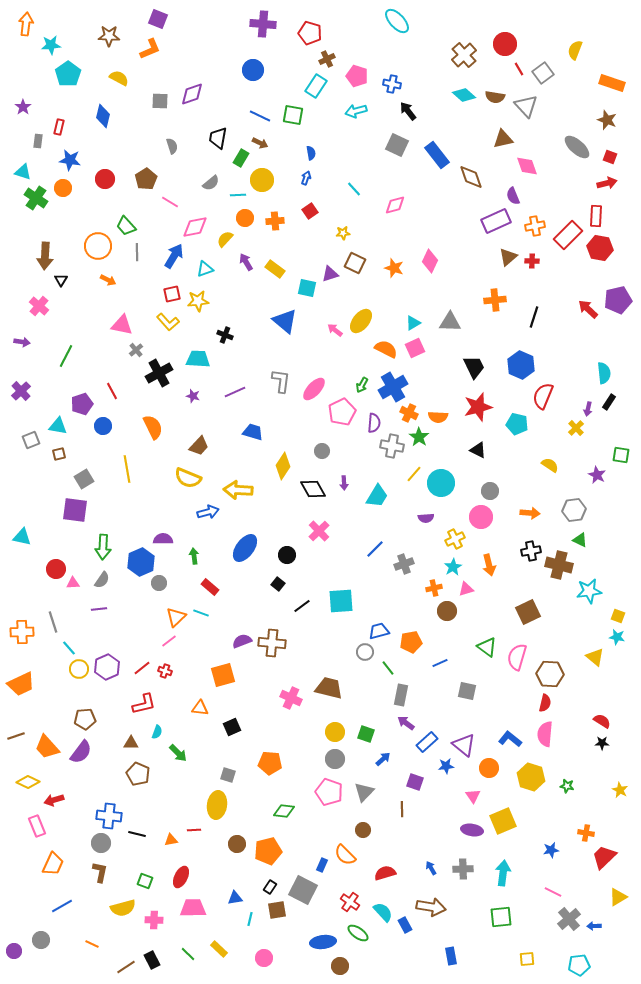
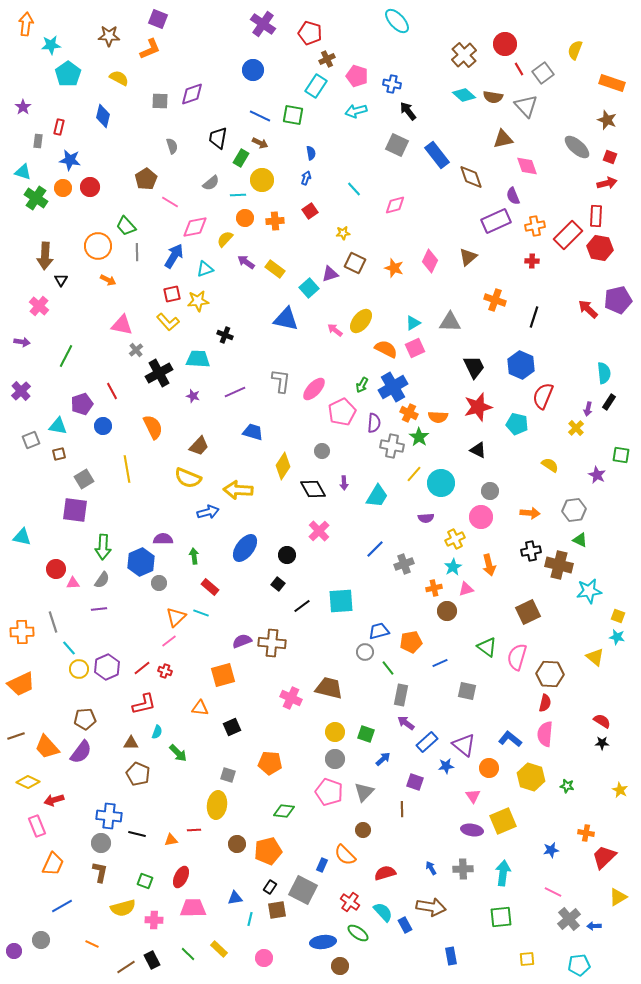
purple cross at (263, 24): rotated 30 degrees clockwise
brown semicircle at (495, 97): moved 2 px left
red circle at (105, 179): moved 15 px left, 8 px down
brown triangle at (508, 257): moved 40 px left
purple arrow at (246, 262): rotated 24 degrees counterclockwise
cyan square at (307, 288): moved 2 px right; rotated 36 degrees clockwise
orange cross at (495, 300): rotated 25 degrees clockwise
blue triangle at (285, 321): moved 1 px right, 2 px up; rotated 28 degrees counterclockwise
